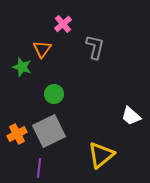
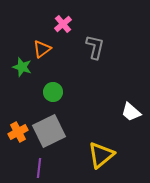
orange triangle: rotated 18 degrees clockwise
green circle: moved 1 px left, 2 px up
white trapezoid: moved 4 px up
orange cross: moved 1 px right, 2 px up
